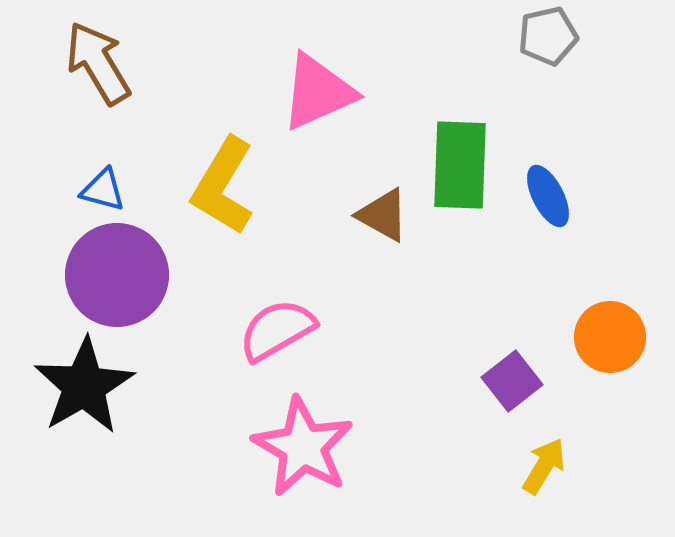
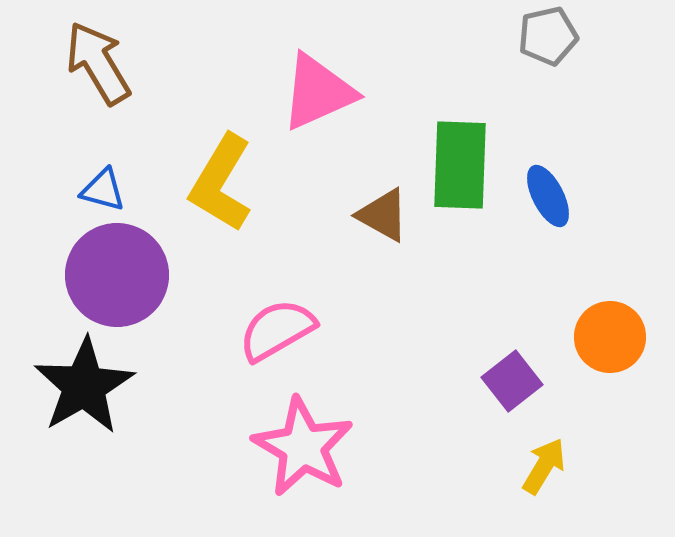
yellow L-shape: moved 2 px left, 3 px up
